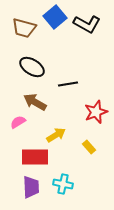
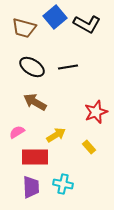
black line: moved 17 px up
pink semicircle: moved 1 px left, 10 px down
